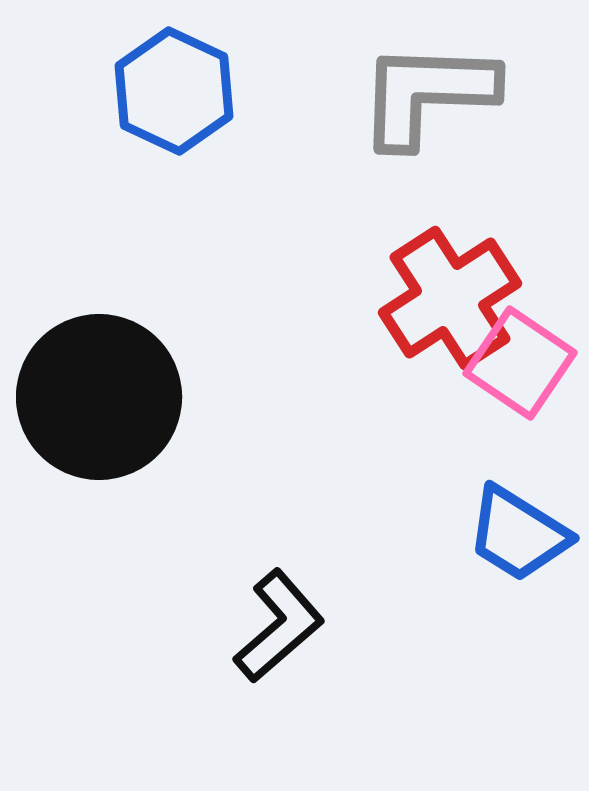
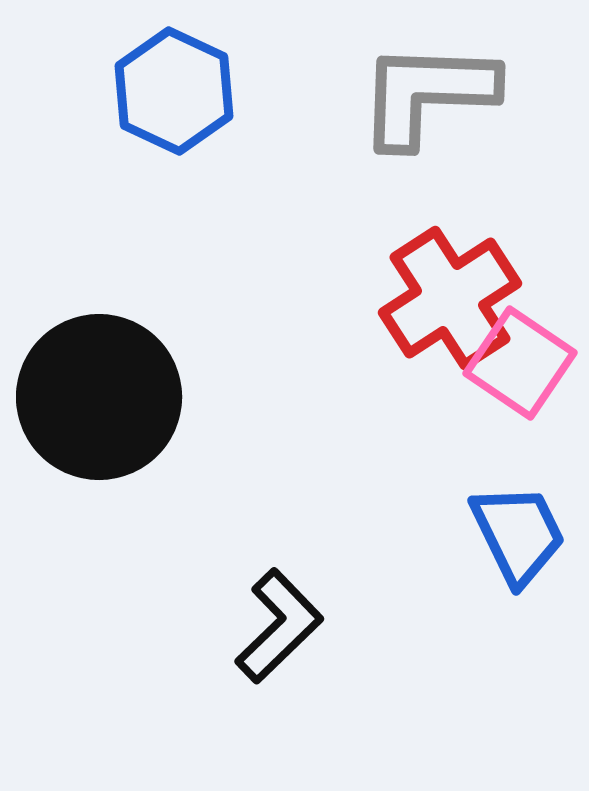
blue trapezoid: rotated 148 degrees counterclockwise
black L-shape: rotated 3 degrees counterclockwise
